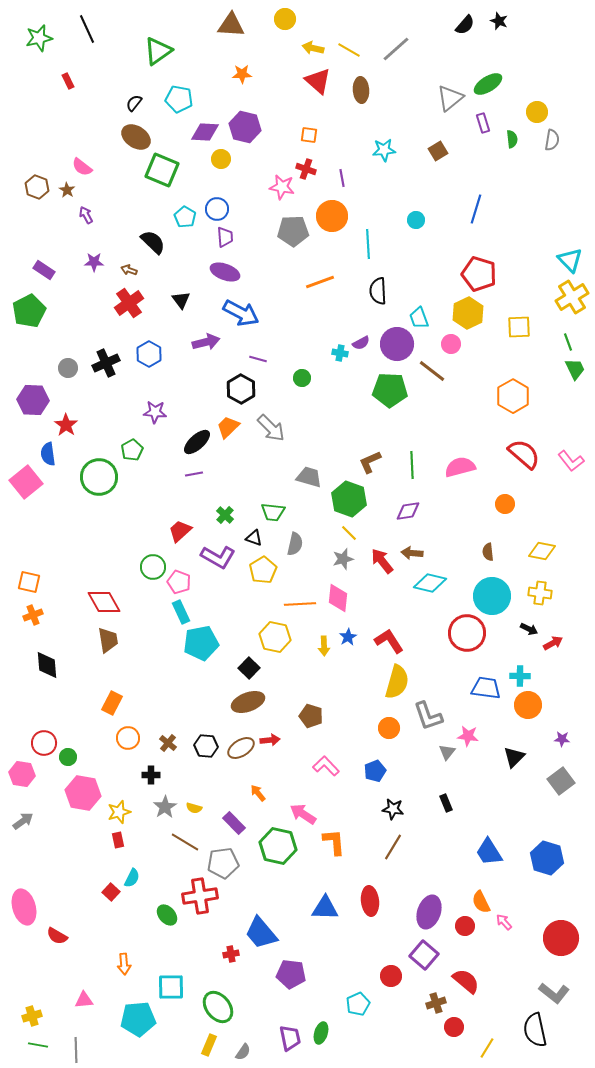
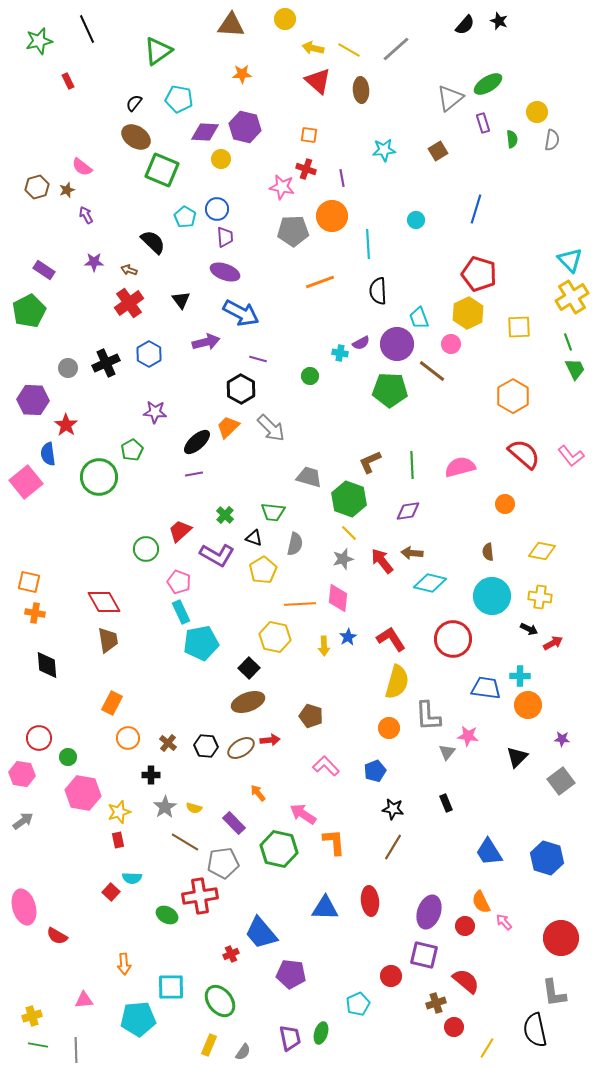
green star at (39, 38): moved 3 px down
brown hexagon at (37, 187): rotated 25 degrees clockwise
brown star at (67, 190): rotated 21 degrees clockwise
green circle at (302, 378): moved 8 px right, 2 px up
pink L-shape at (571, 461): moved 5 px up
purple L-shape at (218, 557): moved 1 px left, 2 px up
green circle at (153, 567): moved 7 px left, 18 px up
yellow cross at (540, 593): moved 4 px down
orange cross at (33, 615): moved 2 px right, 2 px up; rotated 30 degrees clockwise
red circle at (467, 633): moved 14 px left, 6 px down
red L-shape at (389, 641): moved 2 px right, 2 px up
gray L-shape at (428, 716): rotated 16 degrees clockwise
red circle at (44, 743): moved 5 px left, 5 px up
black triangle at (514, 757): moved 3 px right
green hexagon at (278, 846): moved 1 px right, 3 px down
cyan semicircle at (132, 878): rotated 66 degrees clockwise
green ellipse at (167, 915): rotated 20 degrees counterclockwise
red cross at (231, 954): rotated 14 degrees counterclockwise
purple square at (424, 955): rotated 28 degrees counterclockwise
gray L-shape at (554, 993): rotated 44 degrees clockwise
green ellipse at (218, 1007): moved 2 px right, 6 px up
